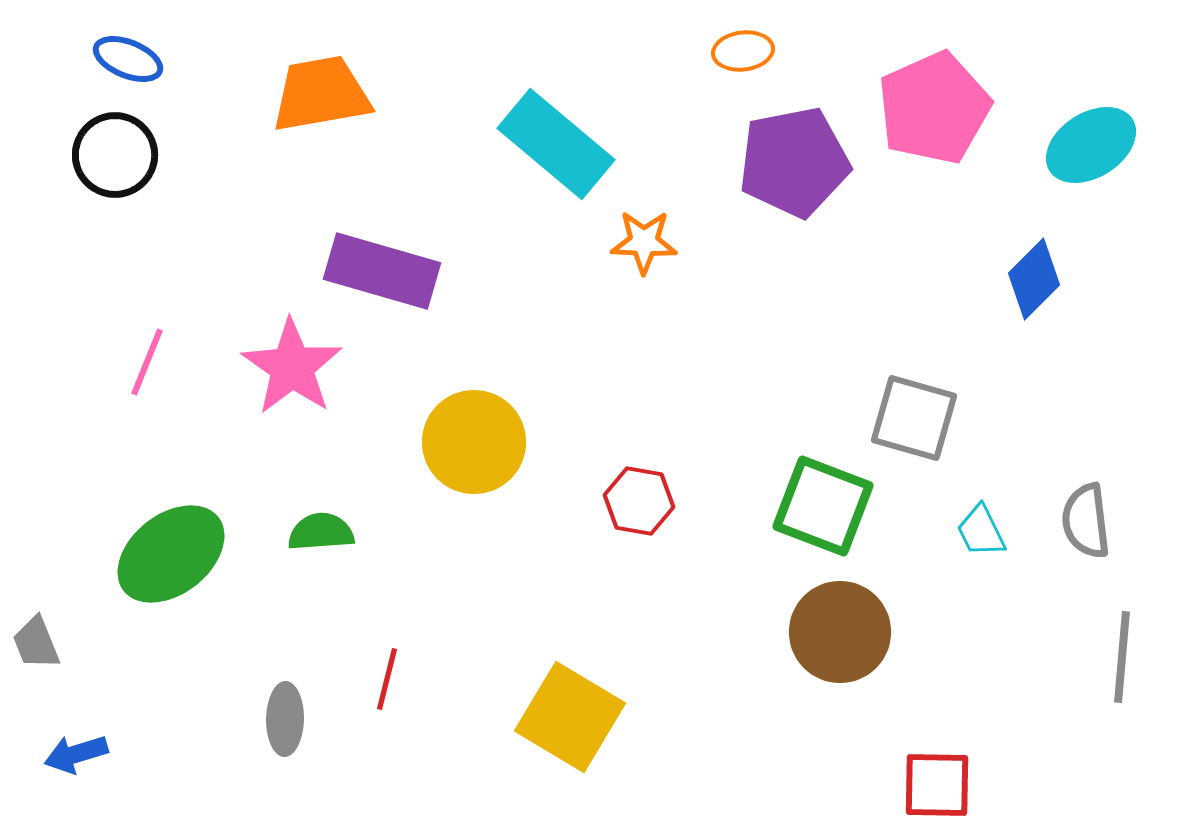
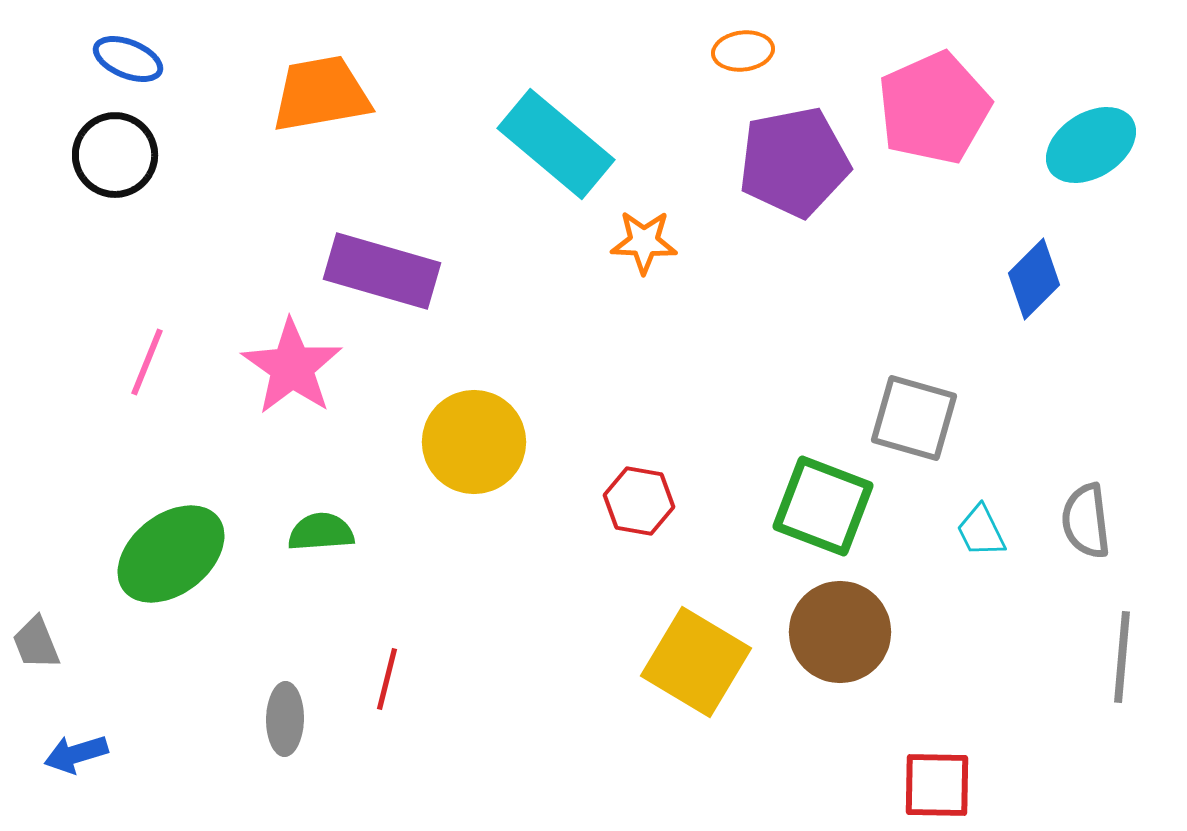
yellow square: moved 126 px right, 55 px up
